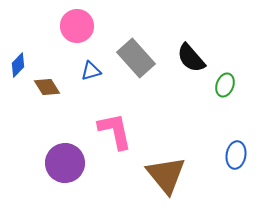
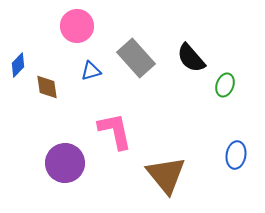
brown diamond: rotated 24 degrees clockwise
